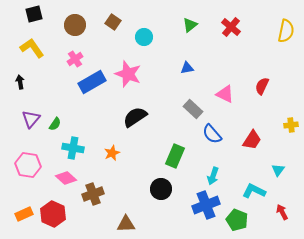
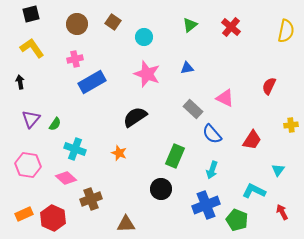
black square: moved 3 px left
brown circle: moved 2 px right, 1 px up
pink cross: rotated 21 degrees clockwise
pink star: moved 19 px right
red semicircle: moved 7 px right
pink triangle: moved 4 px down
cyan cross: moved 2 px right, 1 px down; rotated 10 degrees clockwise
orange star: moved 7 px right; rotated 28 degrees counterclockwise
cyan arrow: moved 1 px left, 6 px up
brown cross: moved 2 px left, 5 px down
red hexagon: moved 4 px down
